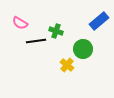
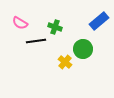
green cross: moved 1 px left, 4 px up
yellow cross: moved 2 px left, 3 px up
